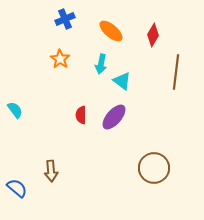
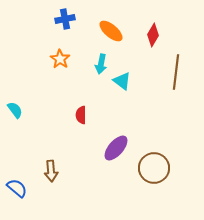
blue cross: rotated 12 degrees clockwise
purple ellipse: moved 2 px right, 31 px down
